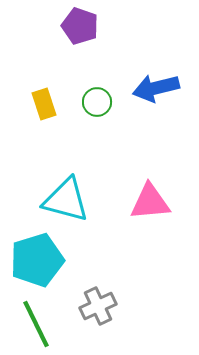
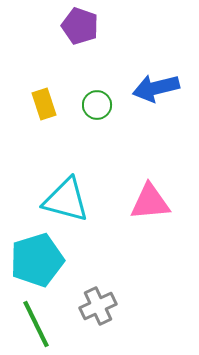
green circle: moved 3 px down
